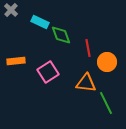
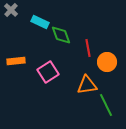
orange triangle: moved 1 px right, 2 px down; rotated 15 degrees counterclockwise
green line: moved 2 px down
